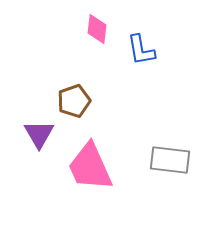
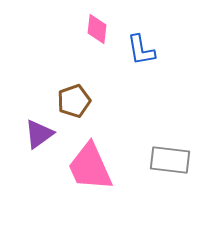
purple triangle: rotated 24 degrees clockwise
